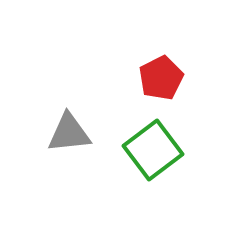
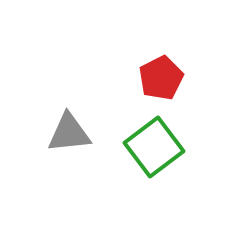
green square: moved 1 px right, 3 px up
